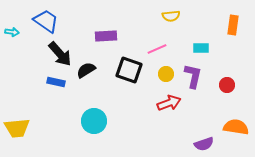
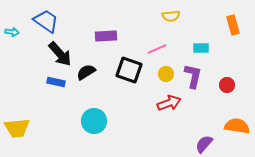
orange rectangle: rotated 24 degrees counterclockwise
black semicircle: moved 2 px down
orange semicircle: moved 1 px right, 1 px up
purple semicircle: rotated 150 degrees clockwise
